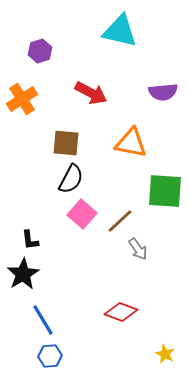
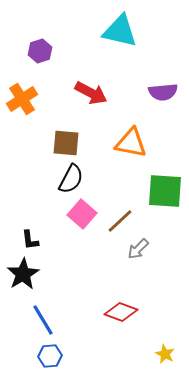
gray arrow: rotated 80 degrees clockwise
